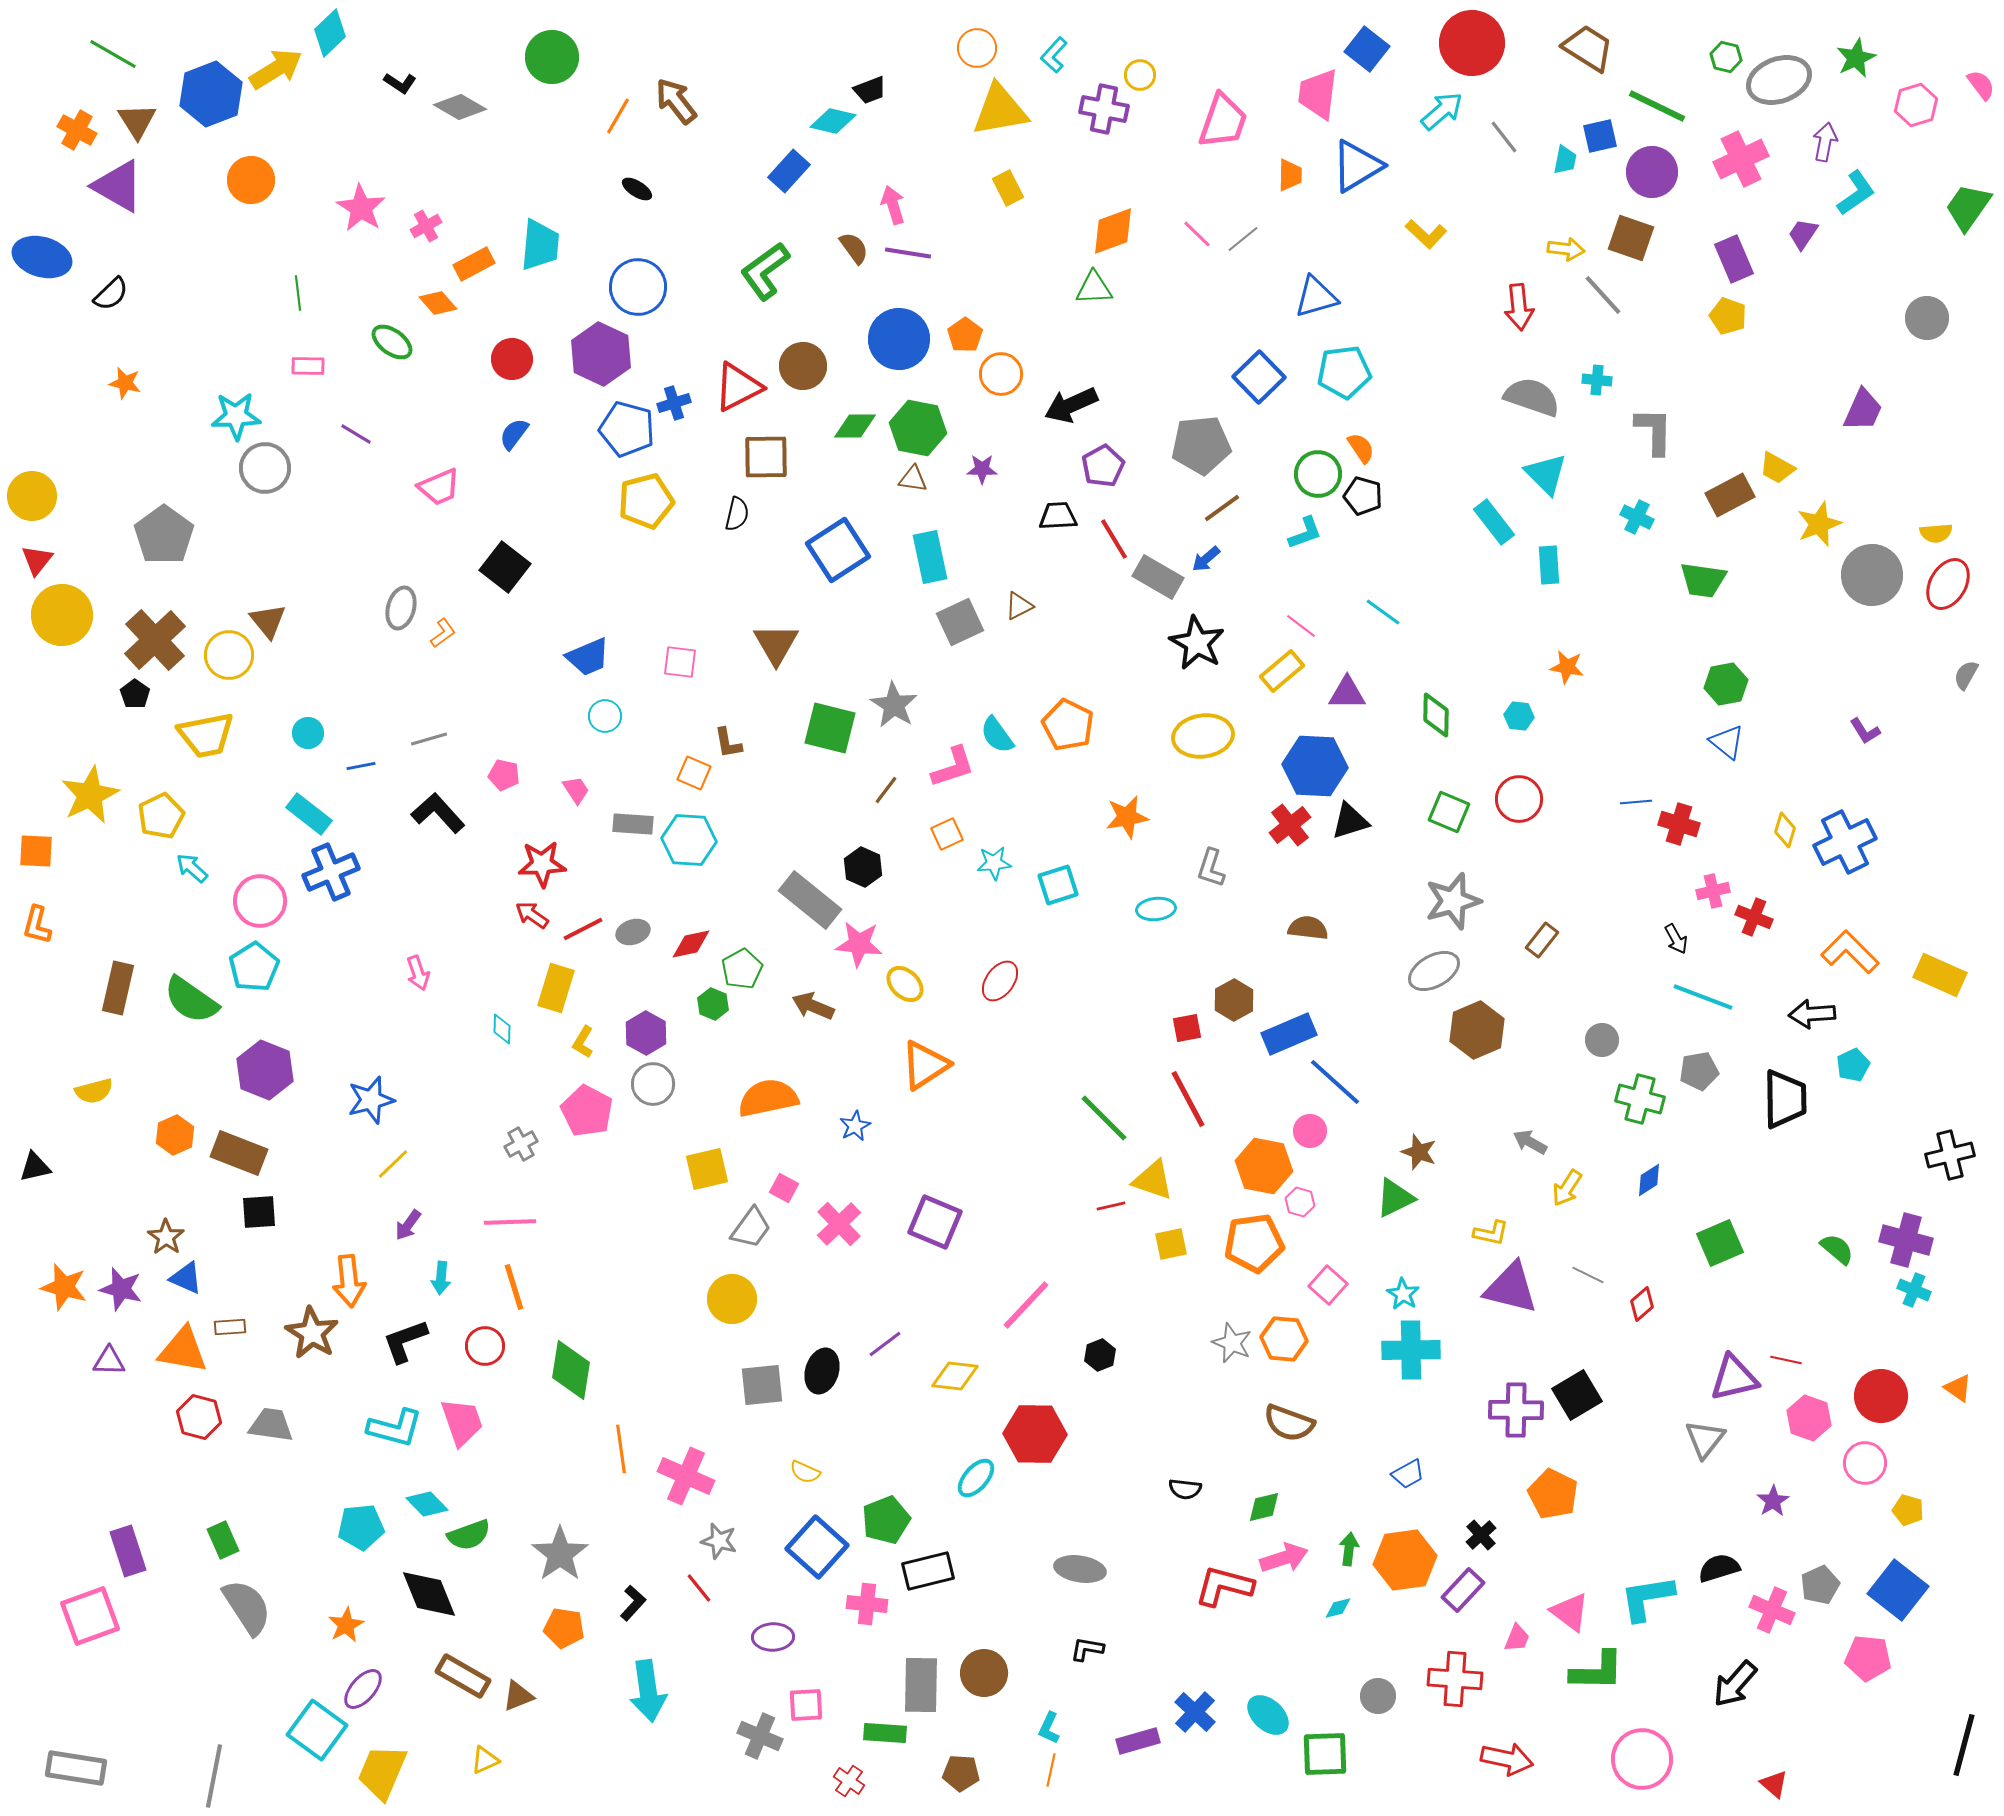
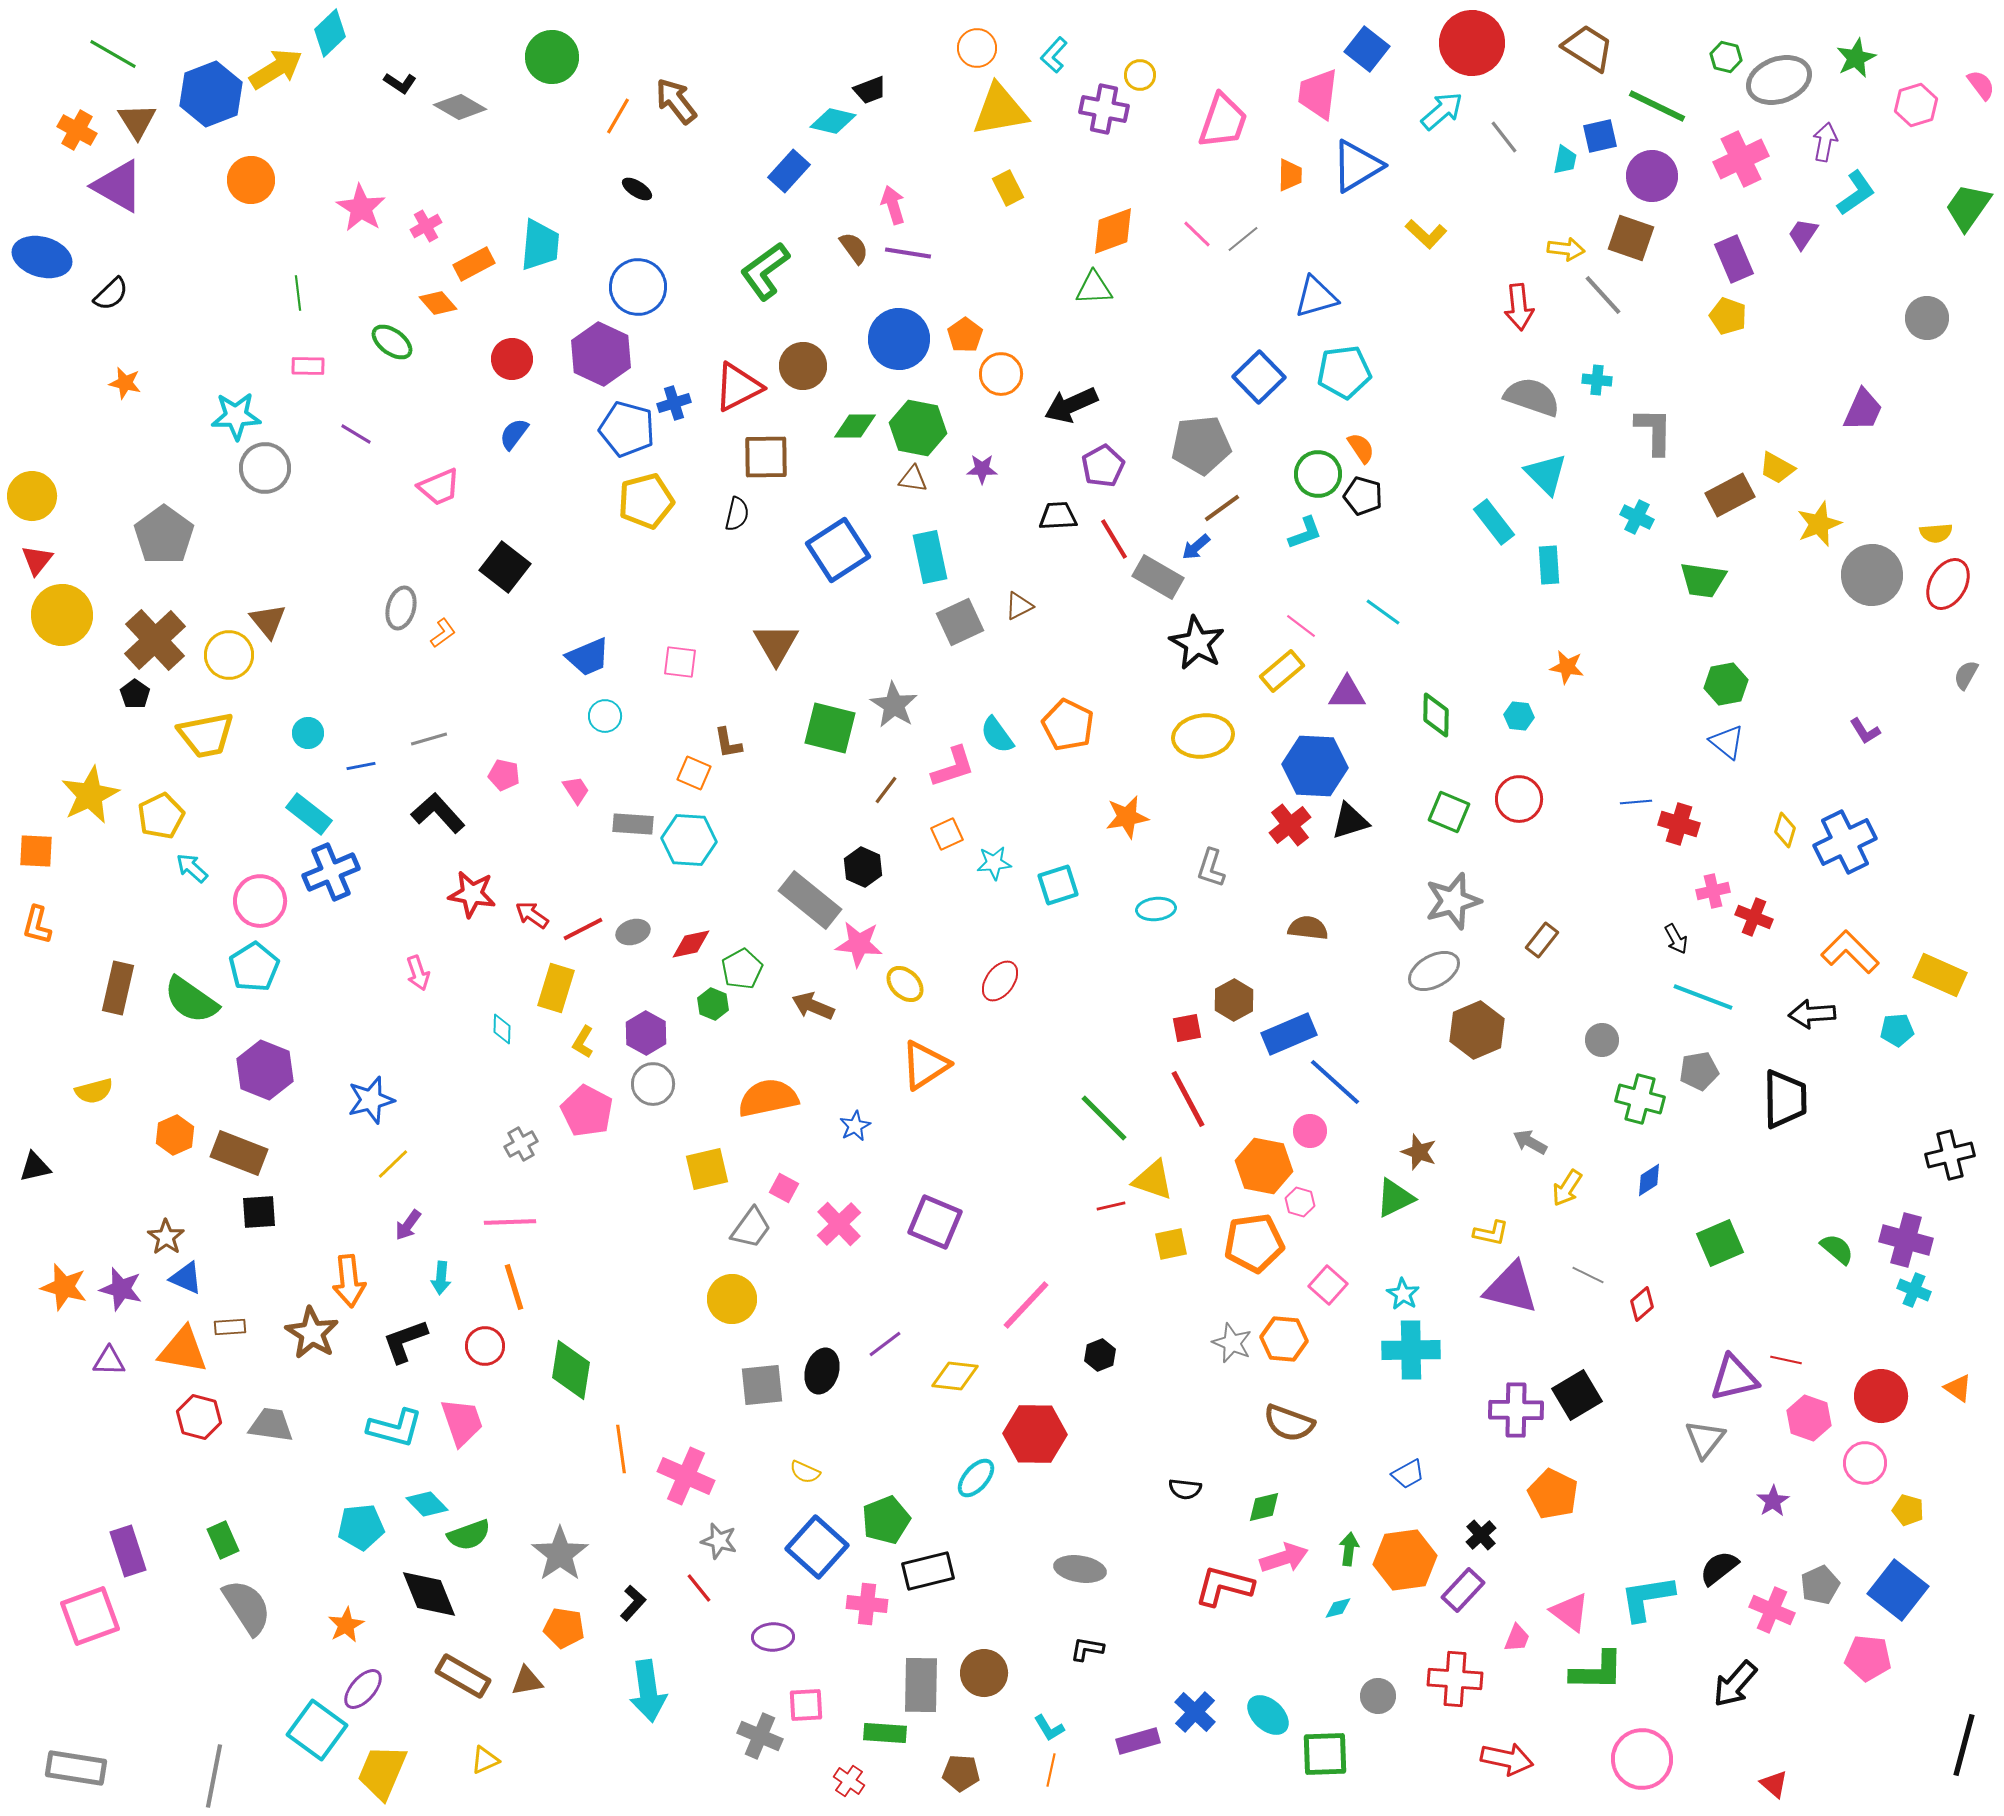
purple circle at (1652, 172): moved 4 px down
blue arrow at (1206, 559): moved 10 px left, 12 px up
red star at (542, 864): moved 70 px left, 30 px down; rotated 12 degrees clockwise
cyan pentagon at (1853, 1065): moved 44 px right, 35 px up; rotated 20 degrees clockwise
black semicircle at (1719, 1568): rotated 21 degrees counterclockwise
brown triangle at (518, 1696): moved 9 px right, 15 px up; rotated 12 degrees clockwise
cyan L-shape at (1049, 1728): rotated 56 degrees counterclockwise
